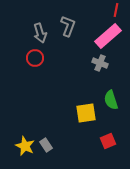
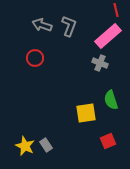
red line: rotated 24 degrees counterclockwise
gray L-shape: moved 1 px right
gray arrow: moved 2 px right, 8 px up; rotated 126 degrees clockwise
